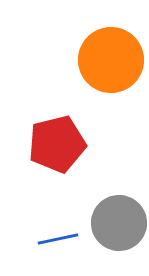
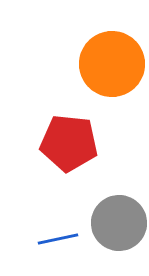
orange circle: moved 1 px right, 4 px down
red pentagon: moved 12 px right, 1 px up; rotated 20 degrees clockwise
